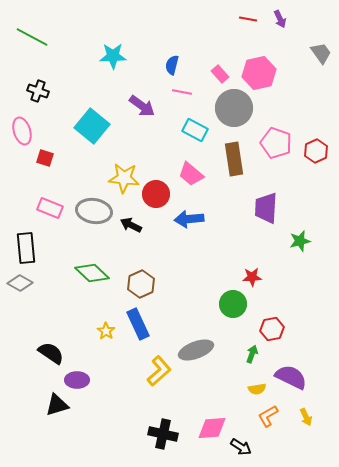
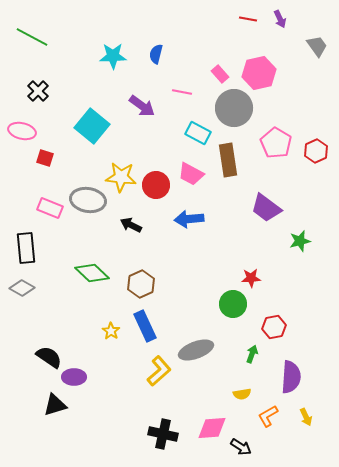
gray trapezoid at (321, 53): moved 4 px left, 7 px up
blue semicircle at (172, 65): moved 16 px left, 11 px up
black cross at (38, 91): rotated 25 degrees clockwise
cyan rectangle at (195, 130): moved 3 px right, 3 px down
pink ellipse at (22, 131): rotated 60 degrees counterclockwise
pink pentagon at (276, 143): rotated 12 degrees clockwise
brown rectangle at (234, 159): moved 6 px left, 1 px down
pink trapezoid at (191, 174): rotated 12 degrees counterclockwise
yellow star at (124, 178): moved 3 px left, 1 px up
red circle at (156, 194): moved 9 px up
purple trapezoid at (266, 208): rotated 56 degrees counterclockwise
gray ellipse at (94, 211): moved 6 px left, 11 px up
red star at (252, 277): moved 1 px left, 1 px down
gray diamond at (20, 283): moved 2 px right, 5 px down
blue rectangle at (138, 324): moved 7 px right, 2 px down
red hexagon at (272, 329): moved 2 px right, 2 px up
yellow star at (106, 331): moved 5 px right
black semicircle at (51, 353): moved 2 px left, 4 px down
purple semicircle at (291, 377): rotated 68 degrees clockwise
purple ellipse at (77, 380): moved 3 px left, 3 px up
yellow semicircle at (257, 389): moved 15 px left, 5 px down
black triangle at (57, 405): moved 2 px left
